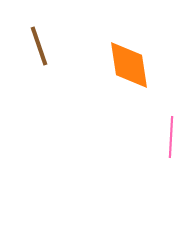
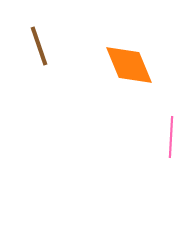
orange diamond: rotated 14 degrees counterclockwise
